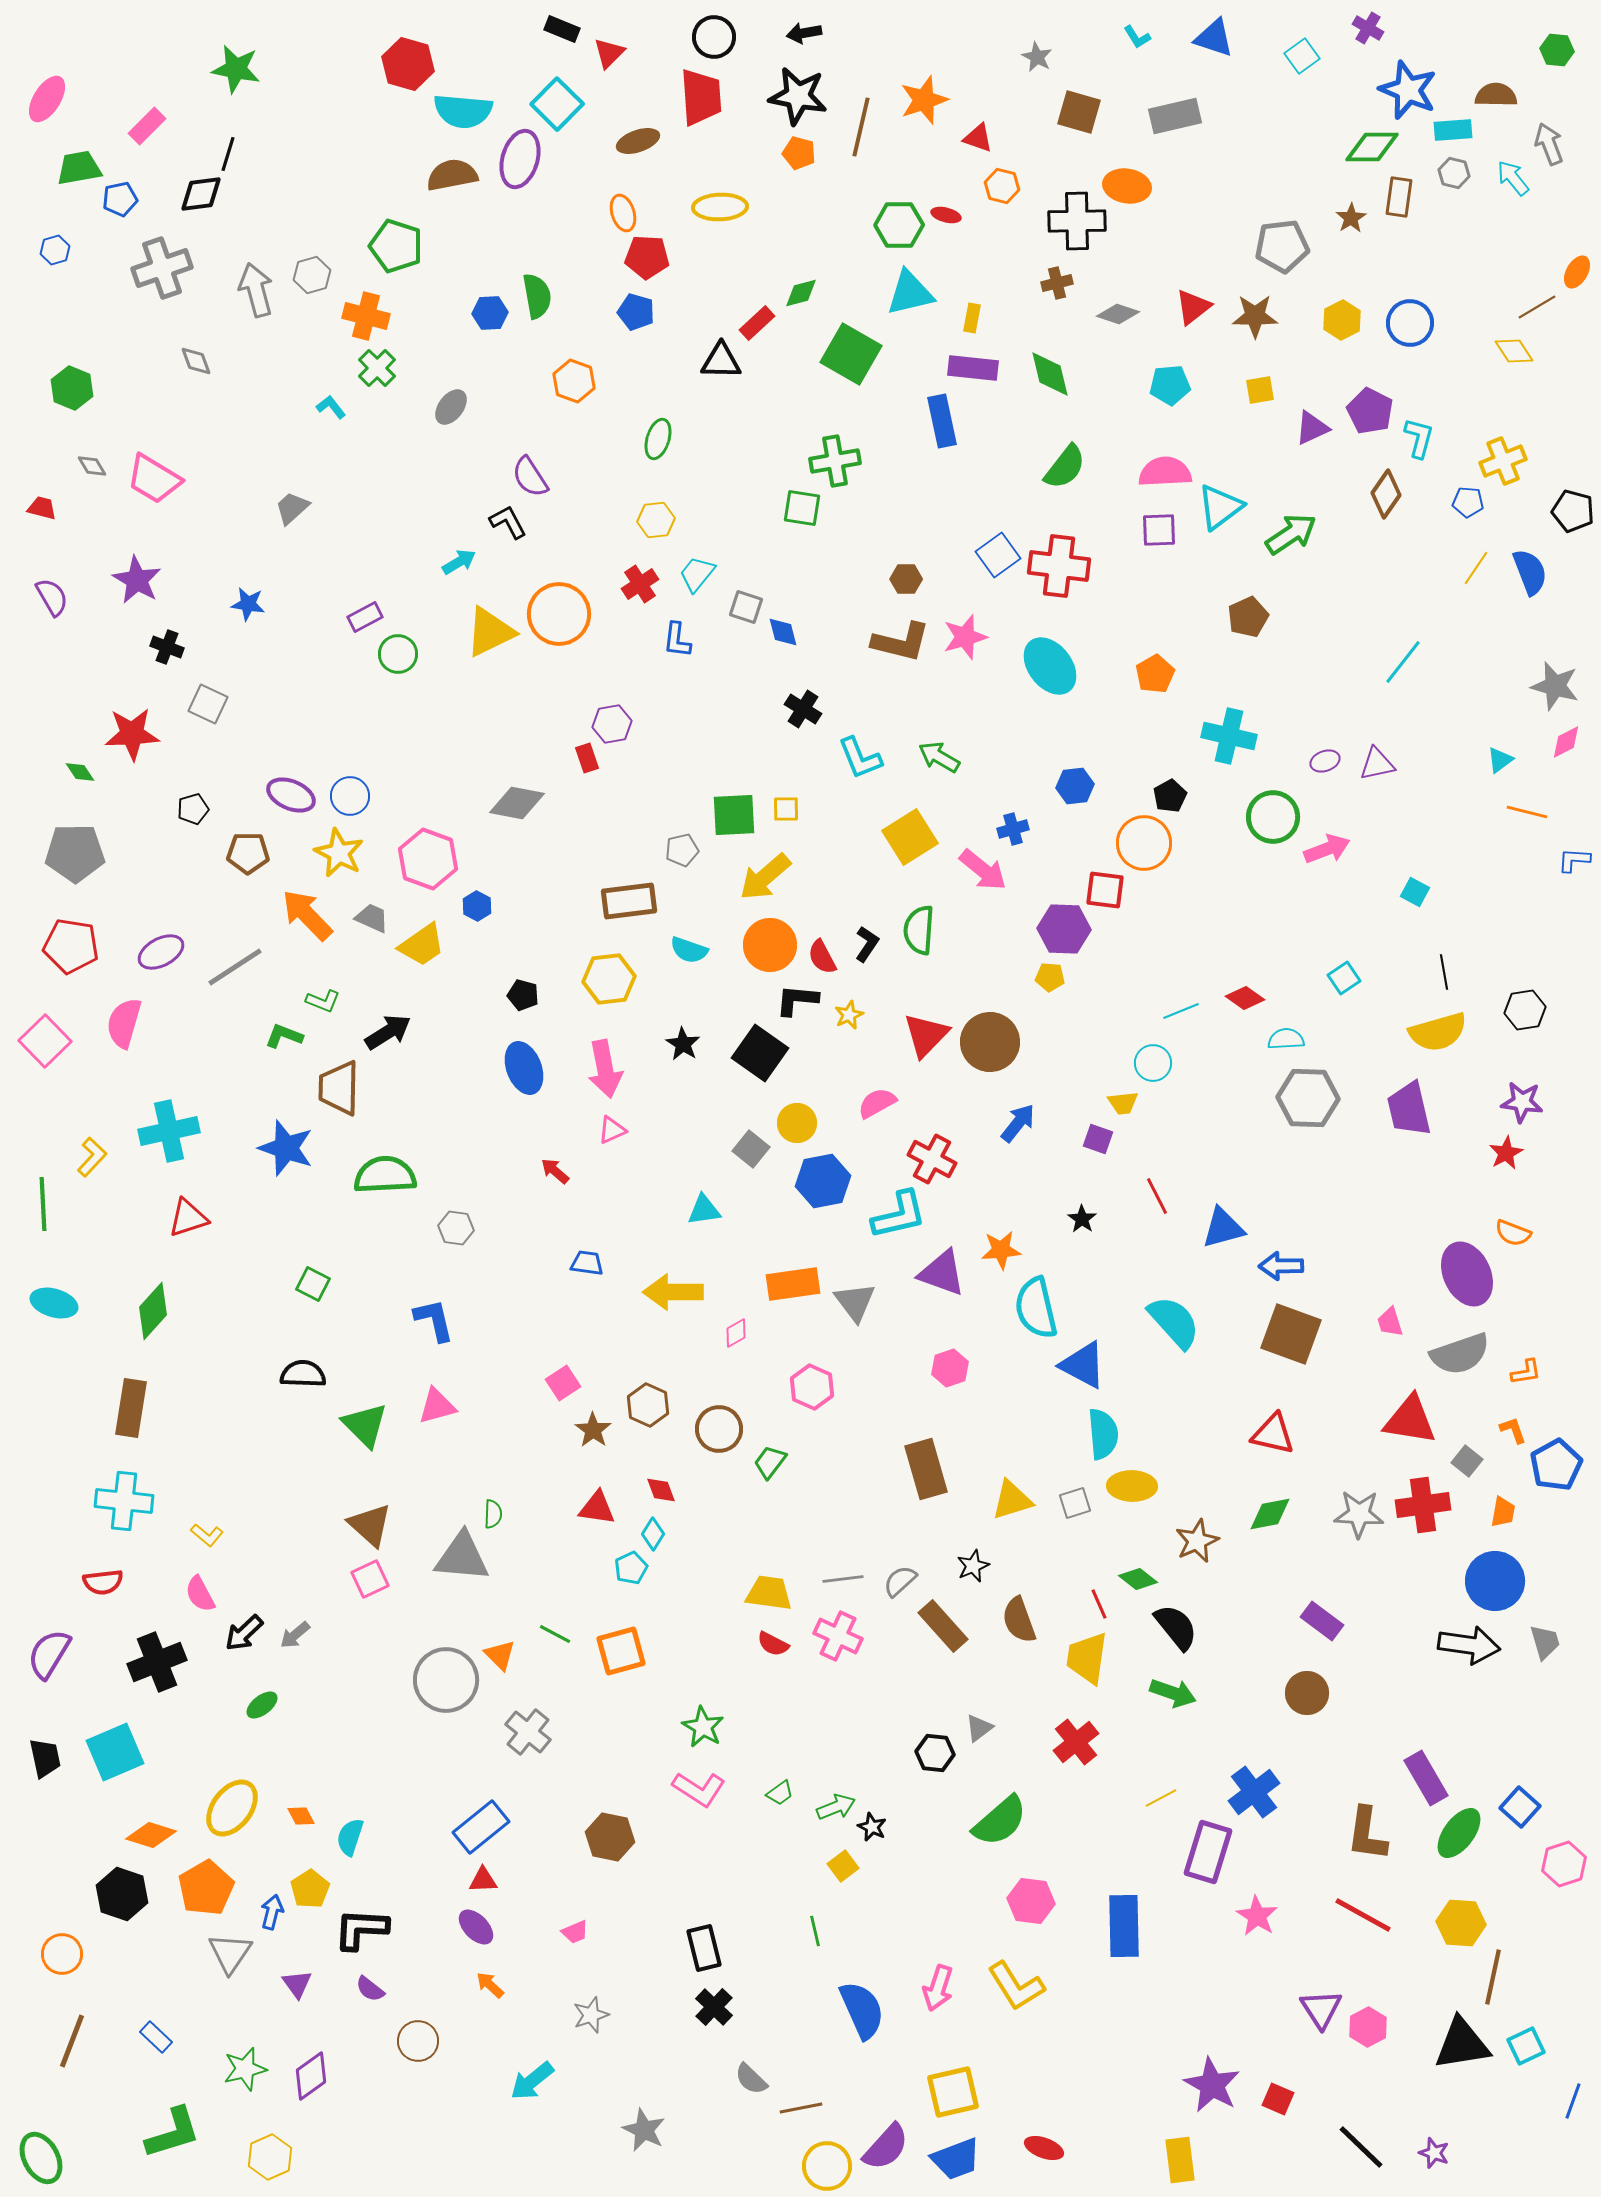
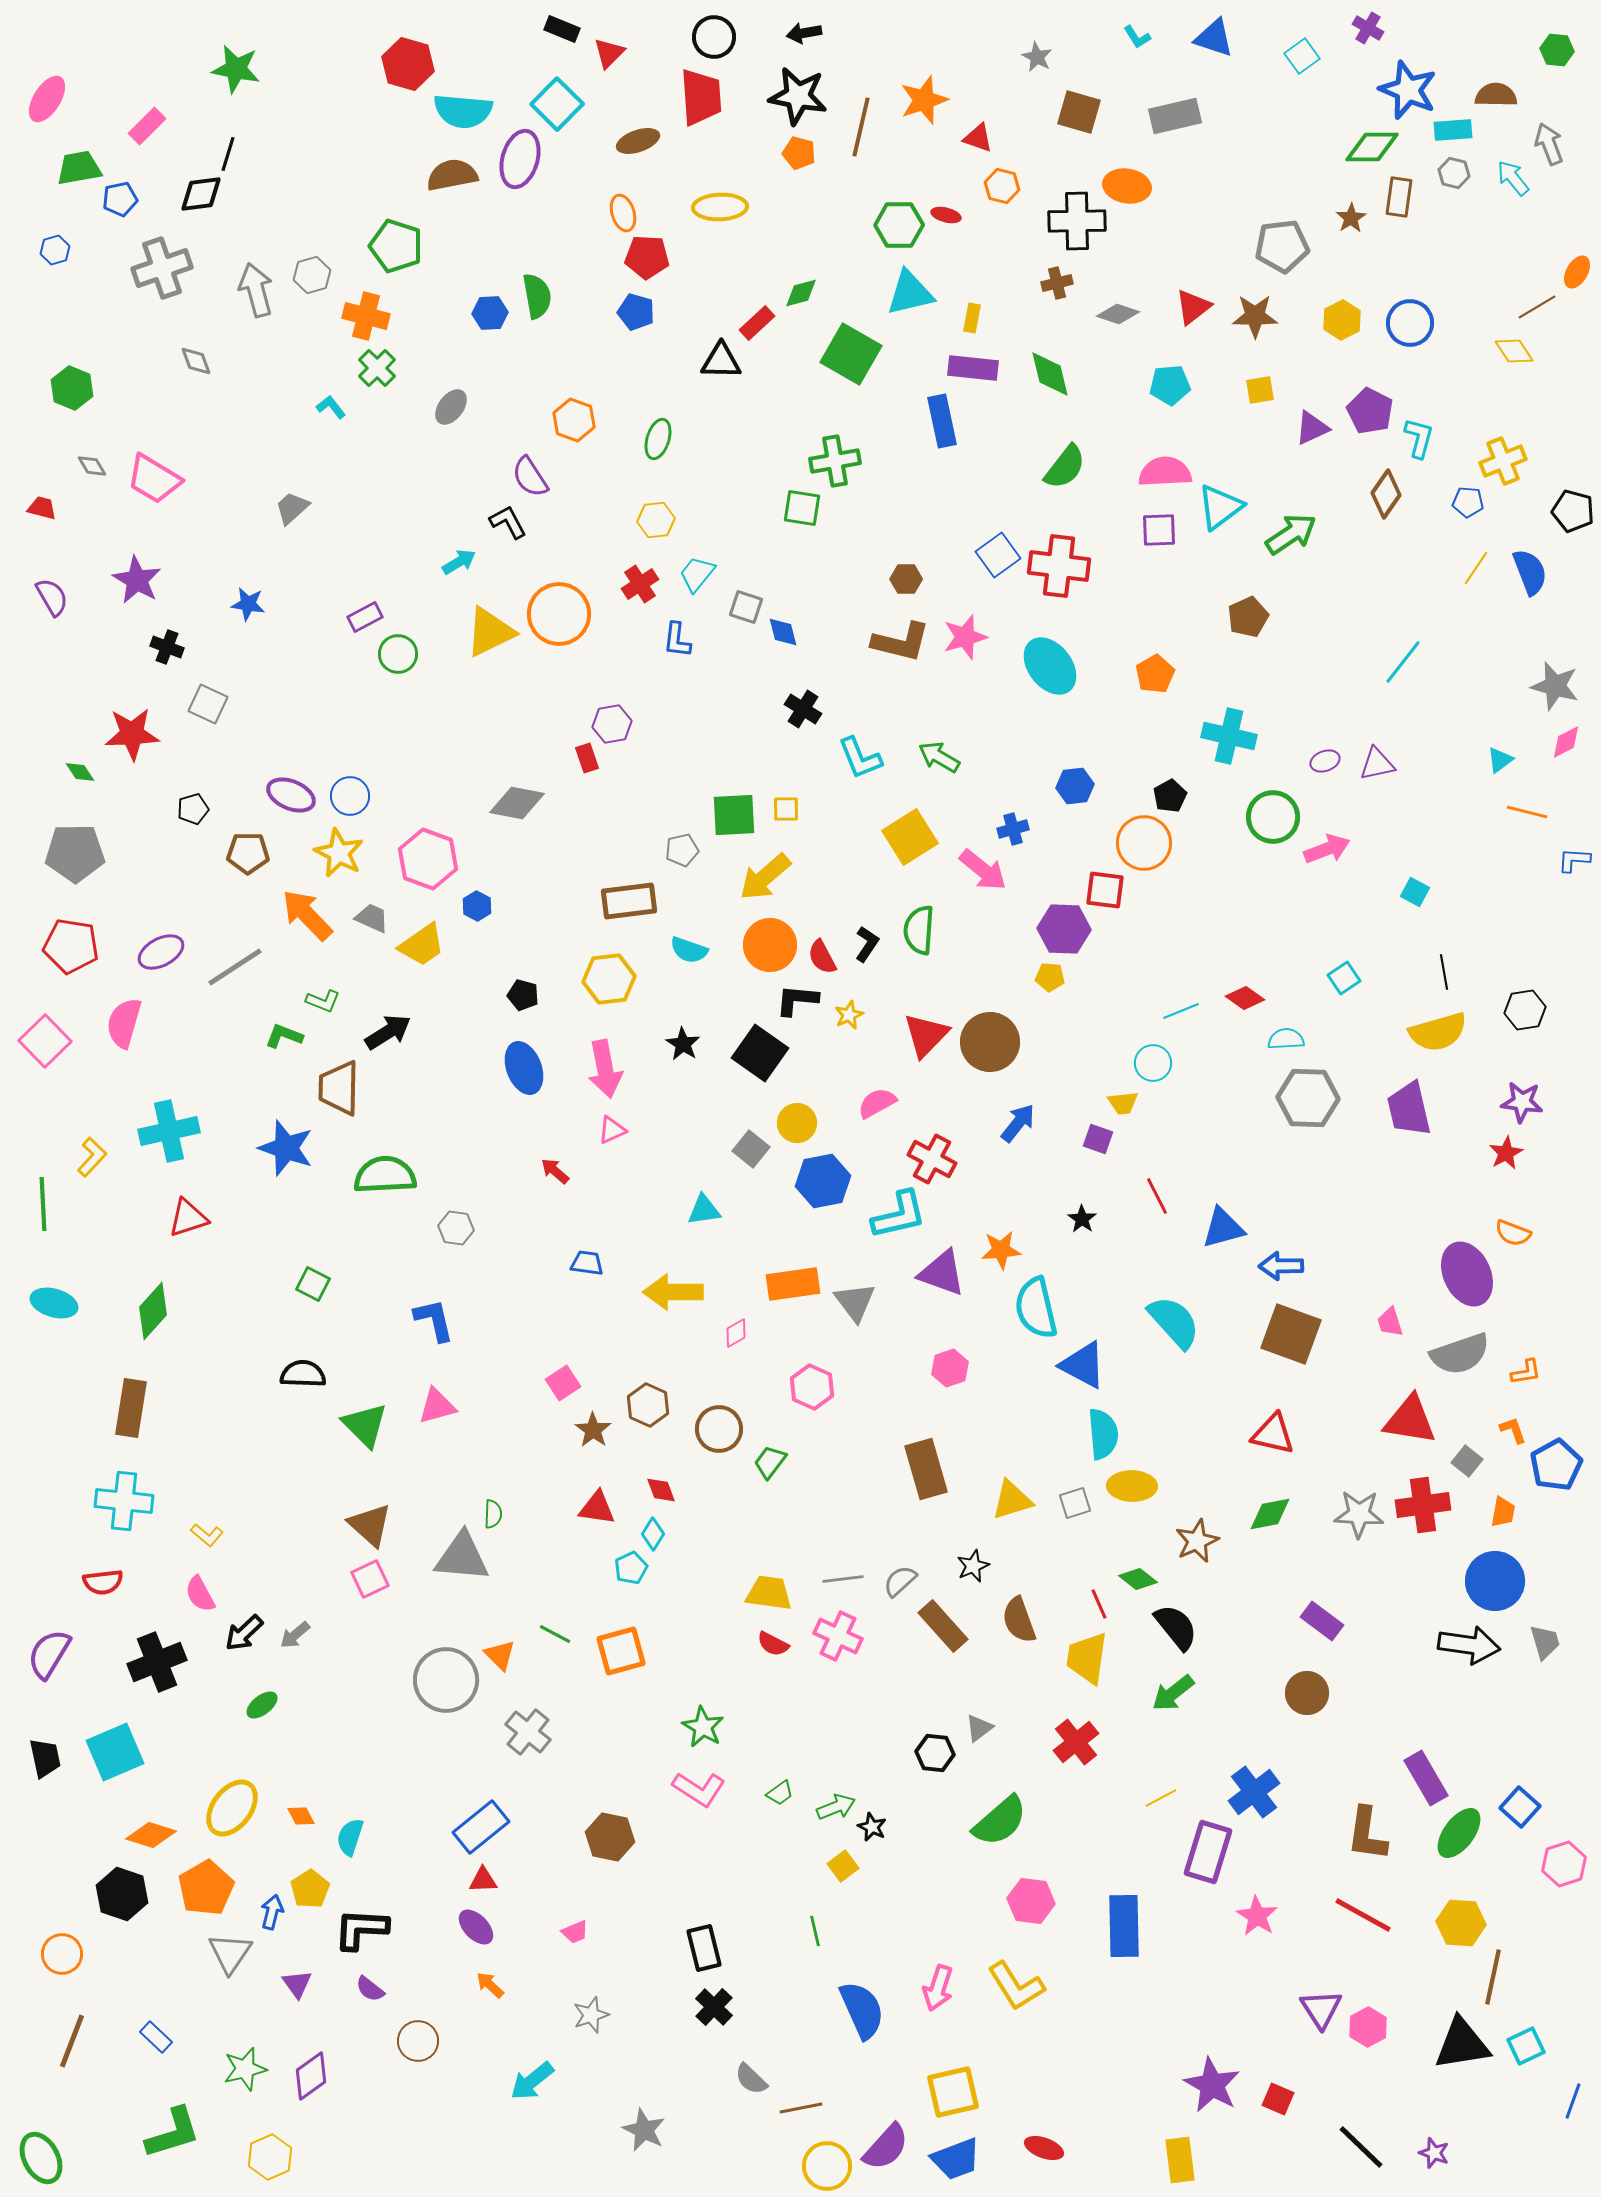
orange hexagon at (574, 381): moved 39 px down
green arrow at (1173, 1693): rotated 123 degrees clockwise
